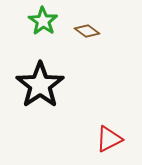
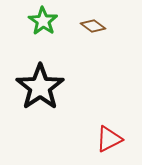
brown diamond: moved 6 px right, 5 px up
black star: moved 2 px down
